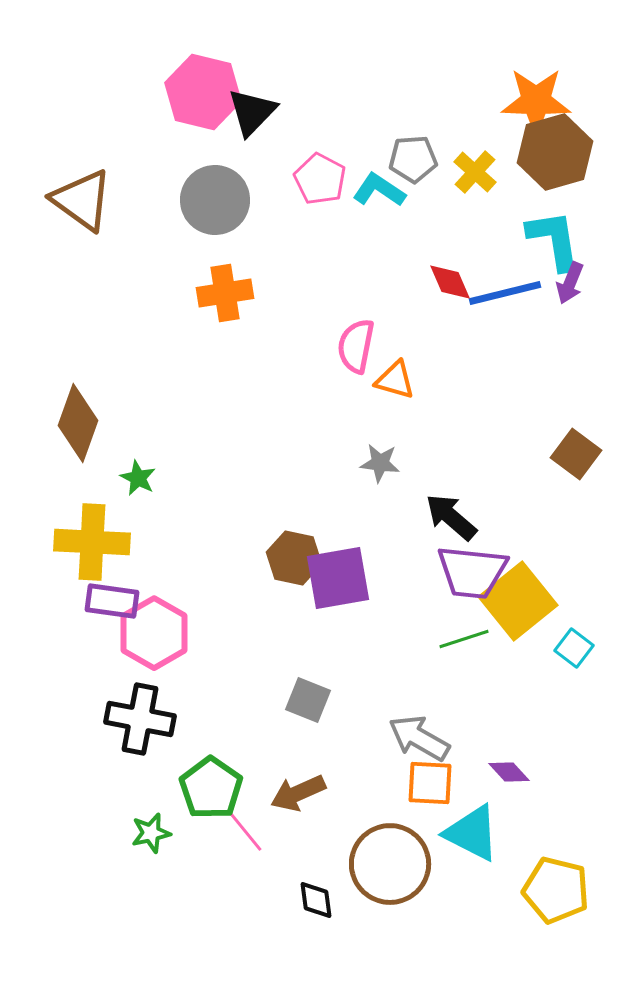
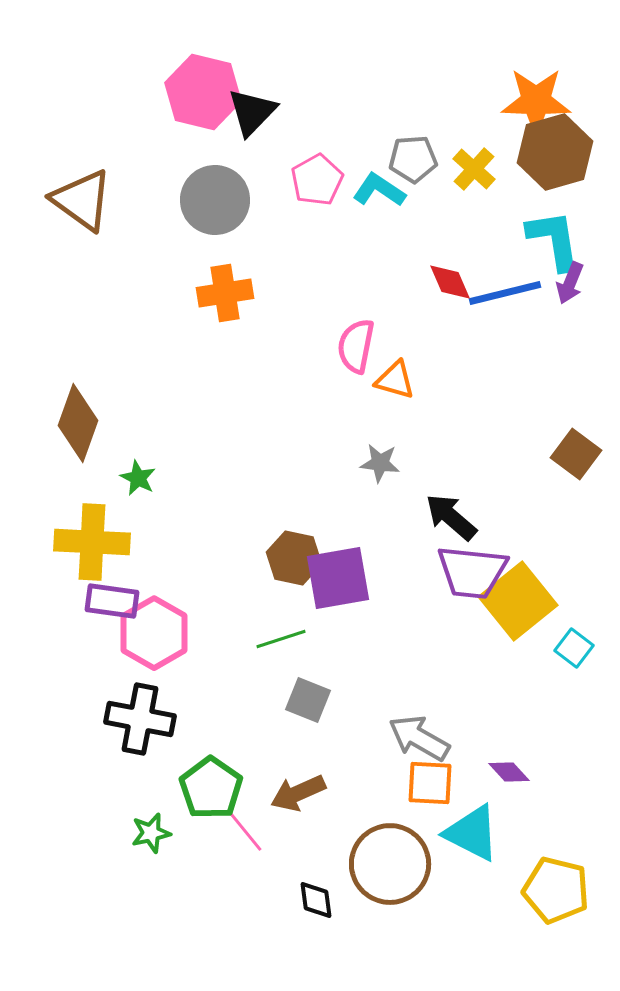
yellow cross at (475, 172): moved 1 px left, 3 px up
pink pentagon at (320, 179): moved 3 px left, 1 px down; rotated 15 degrees clockwise
green line at (464, 639): moved 183 px left
